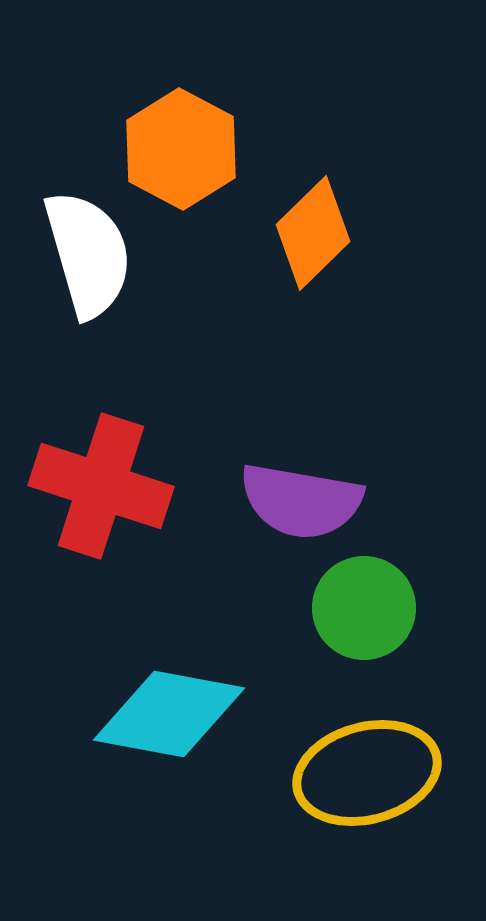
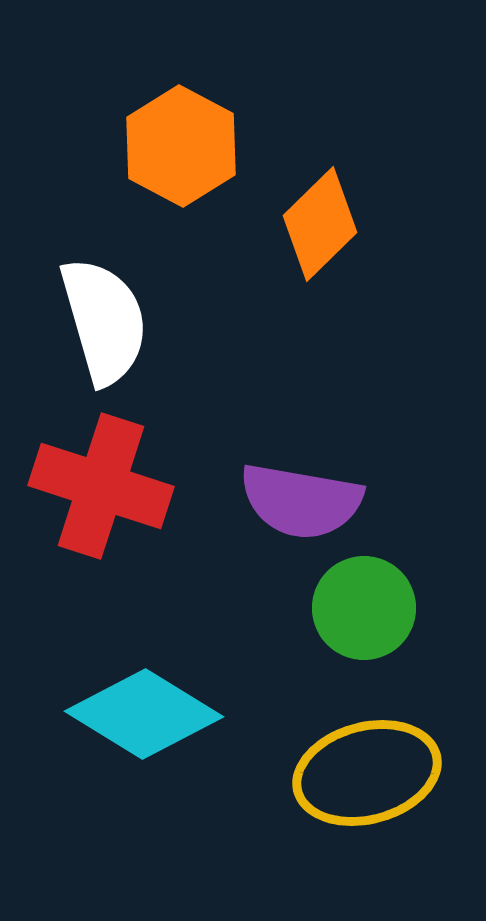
orange hexagon: moved 3 px up
orange diamond: moved 7 px right, 9 px up
white semicircle: moved 16 px right, 67 px down
cyan diamond: moved 25 px left; rotated 21 degrees clockwise
